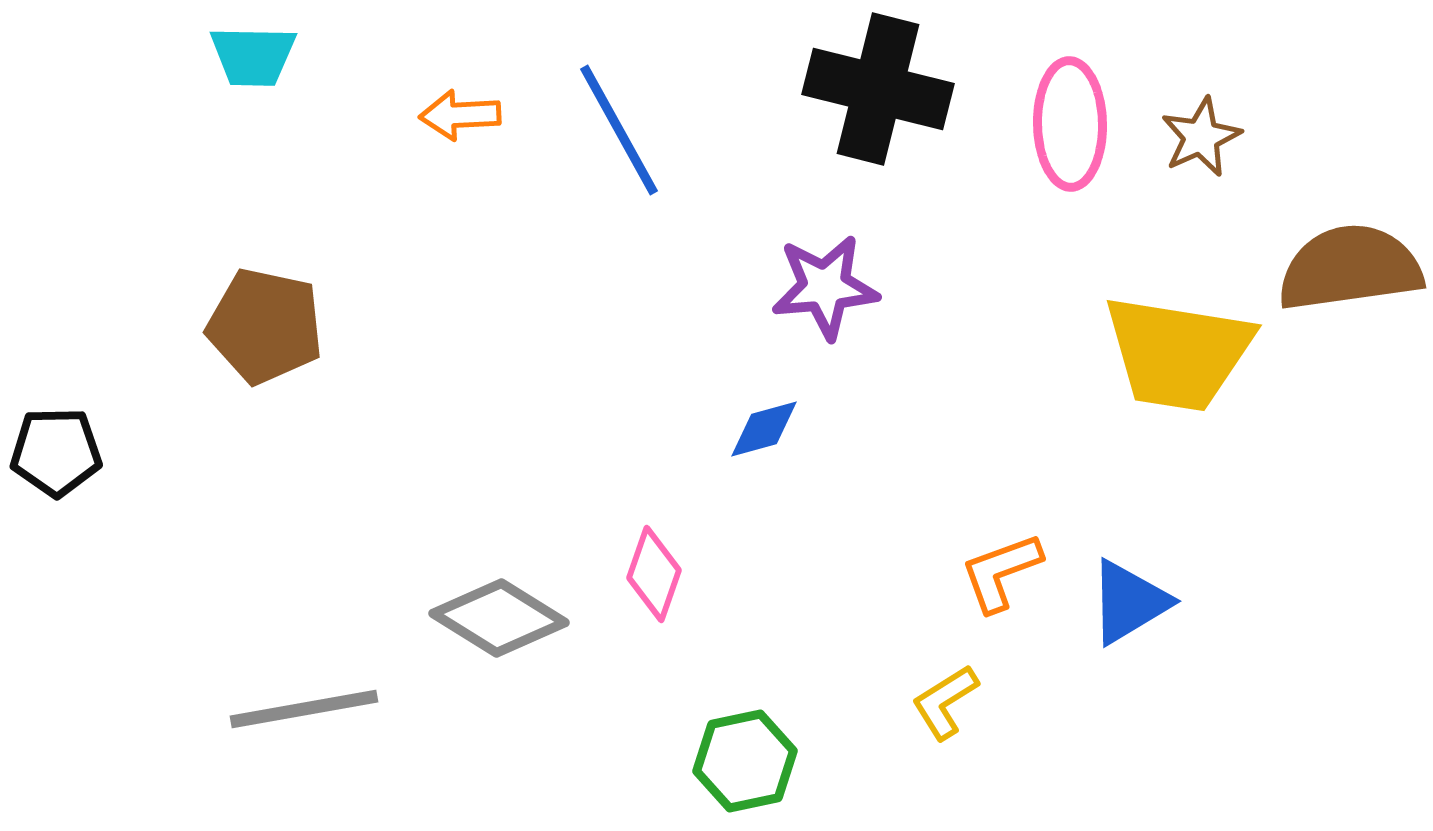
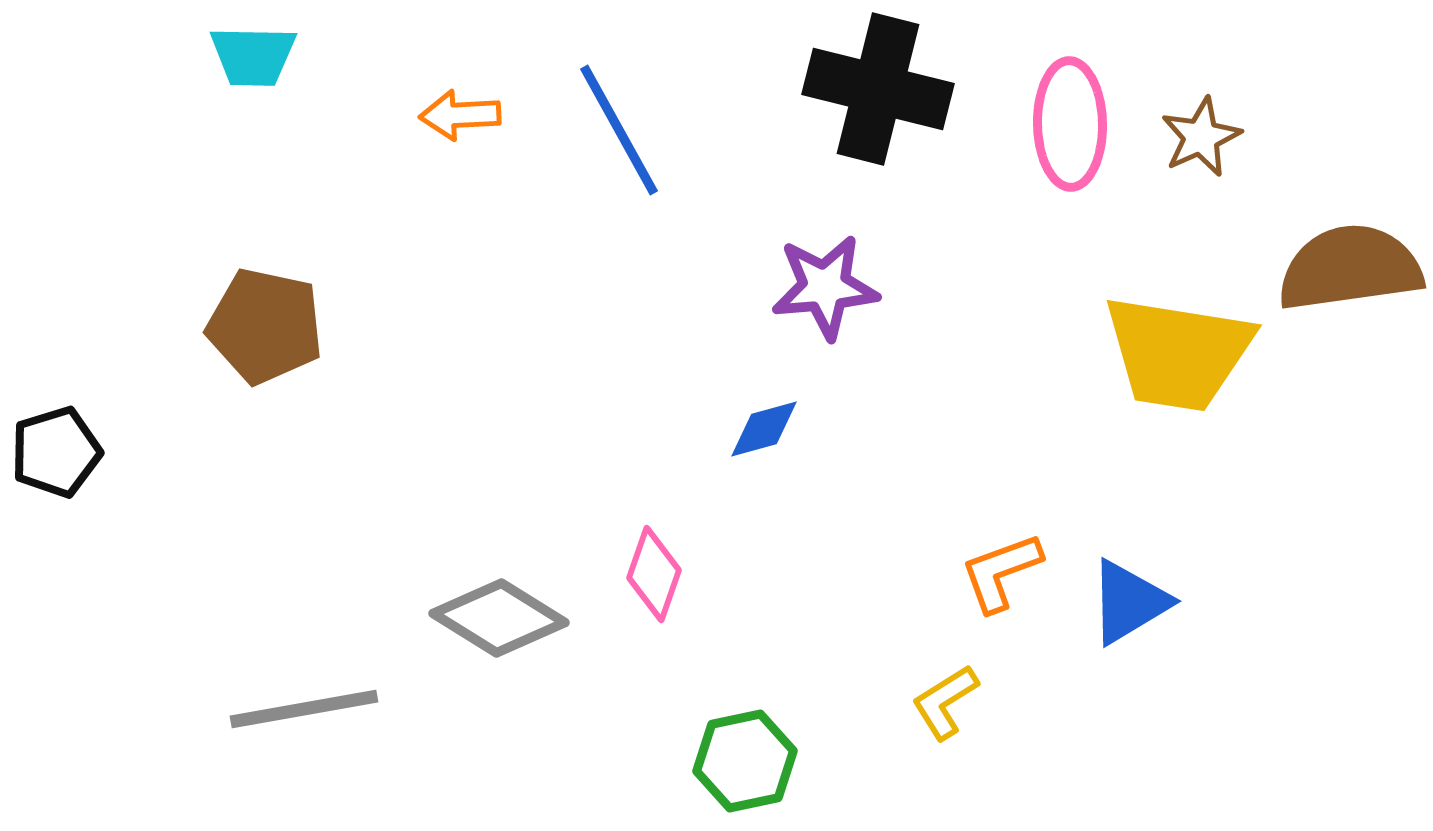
black pentagon: rotated 16 degrees counterclockwise
